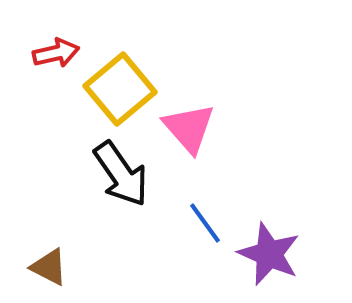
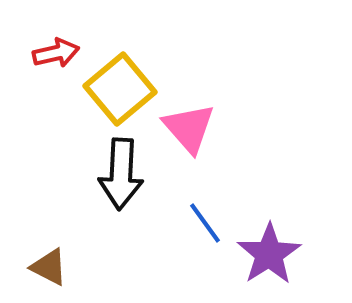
black arrow: rotated 38 degrees clockwise
purple star: rotated 16 degrees clockwise
